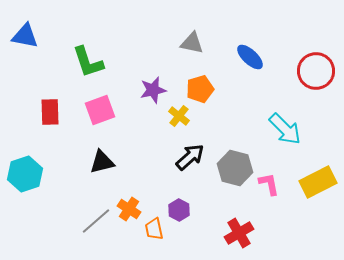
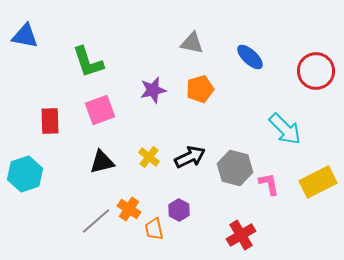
red rectangle: moved 9 px down
yellow cross: moved 30 px left, 41 px down
black arrow: rotated 16 degrees clockwise
red cross: moved 2 px right, 2 px down
